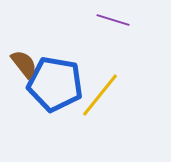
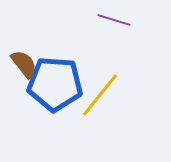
purple line: moved 1 px right
blue pentagon: rotated 6 degrees counterclockwise
